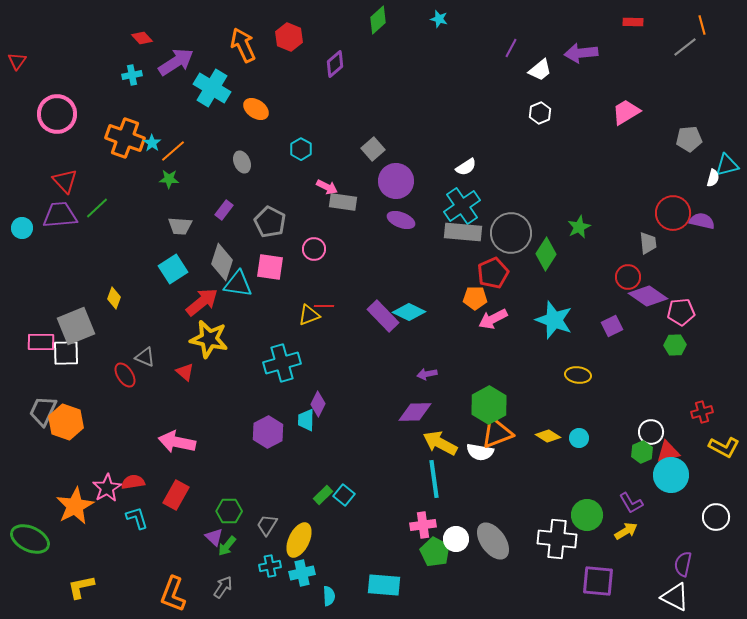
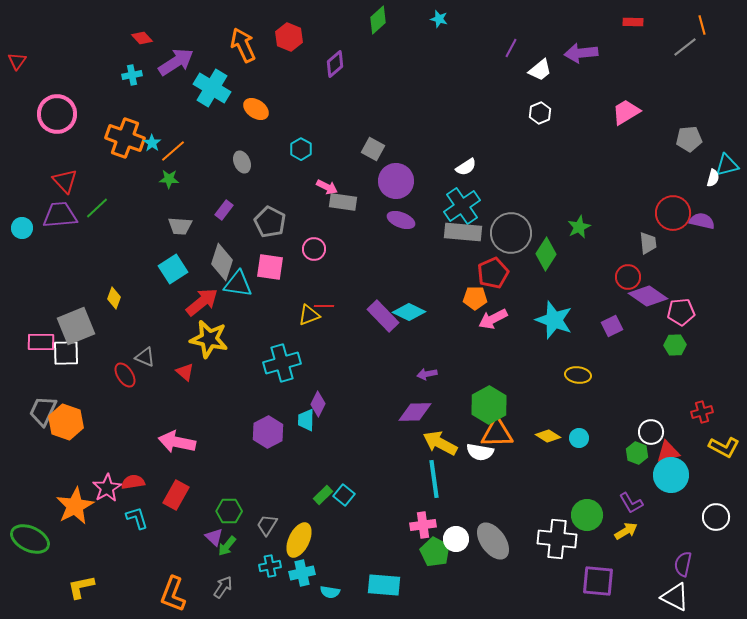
gray square at (373, 149): rotated 20 degrees counterclockwise
orange triangle at (497, 433): rotated 20 degrees clockwise
green hexagon at (642, 452): moved 5 px left, 1 px down; rotated 15 degrees counterclockwise
cyan semicircle at (329, 596): moved 1 px right, 4 px up; rotated 102 degrees clockwise
